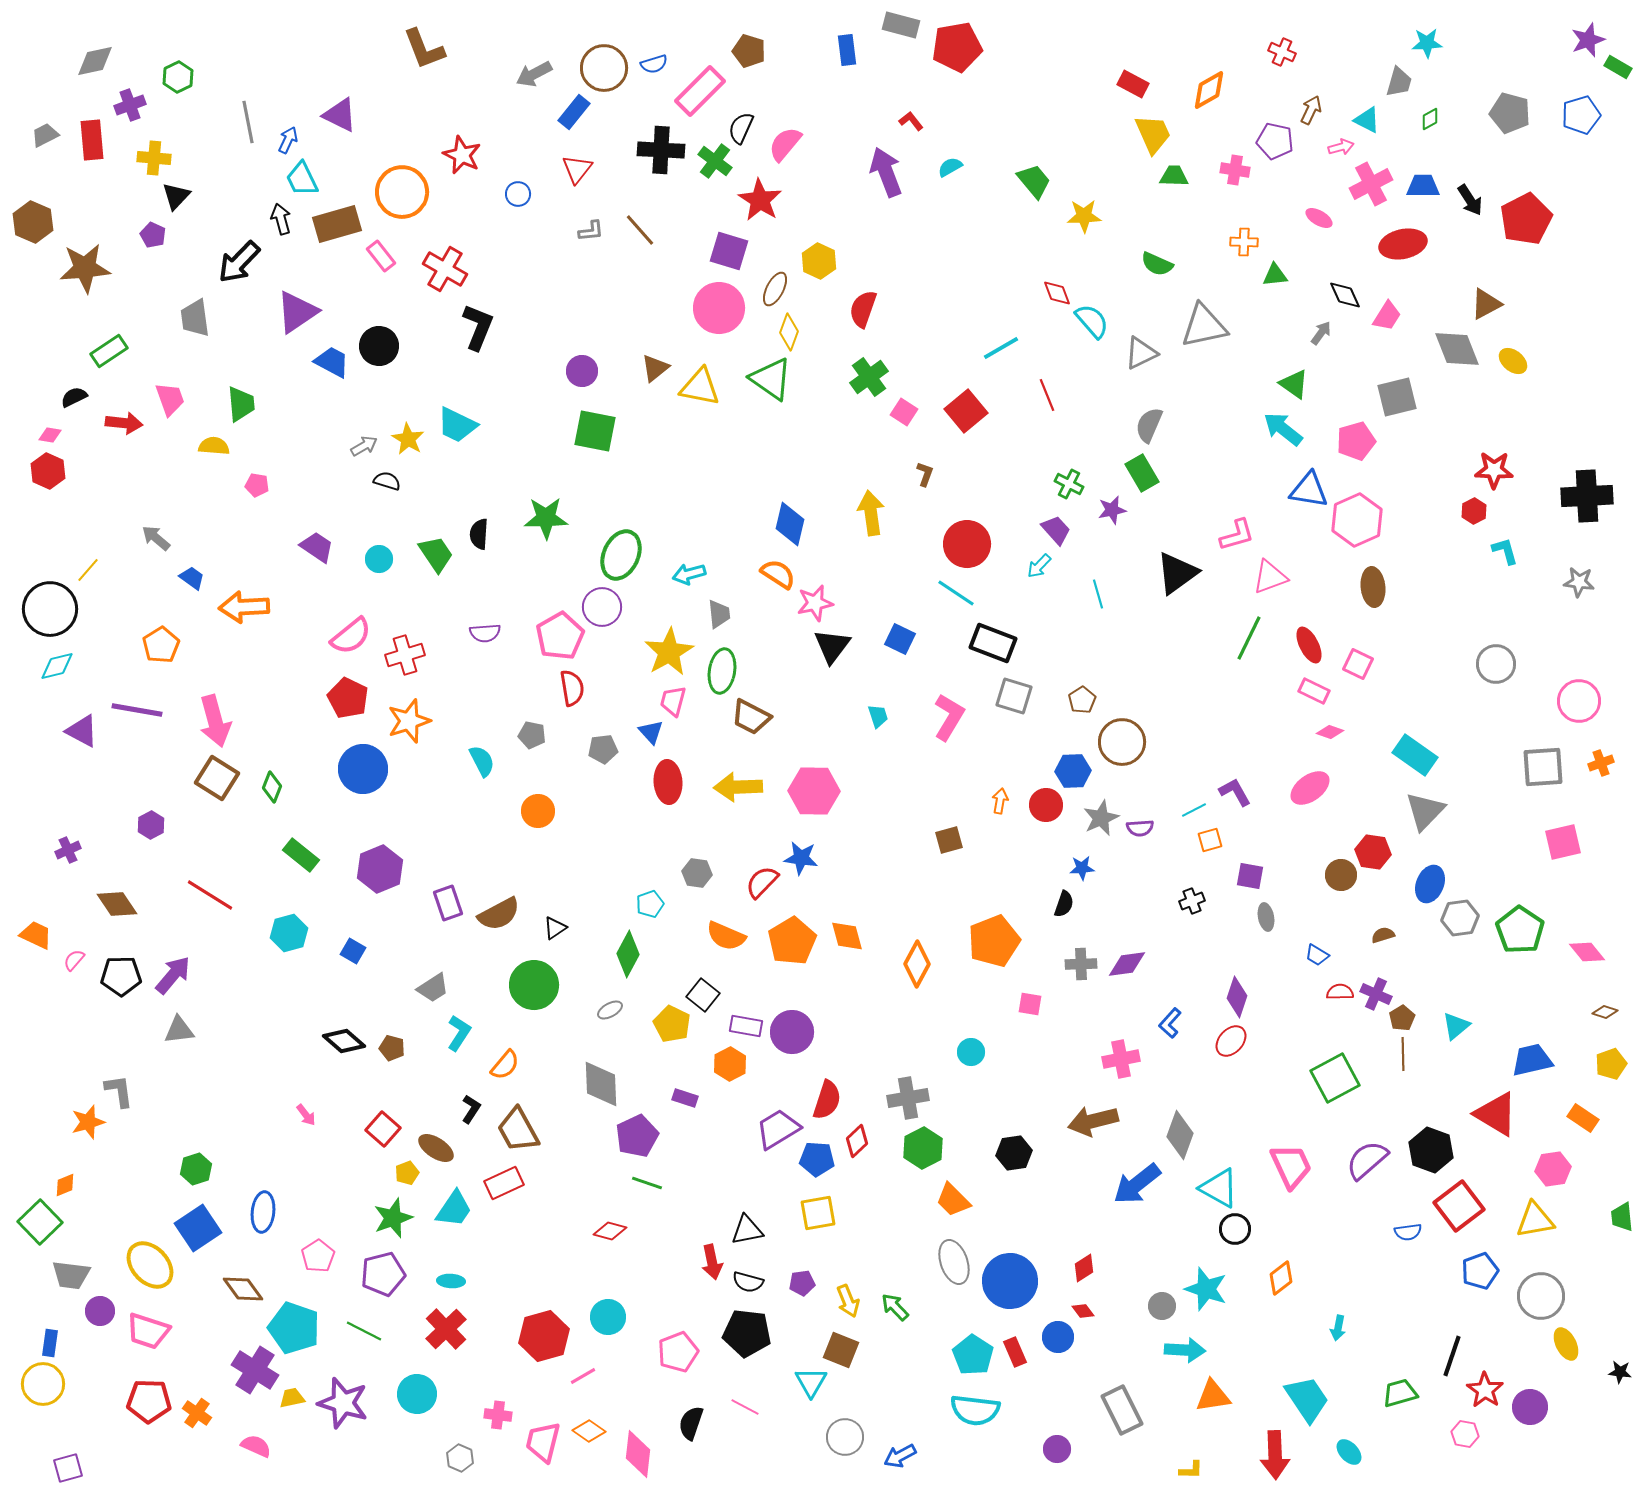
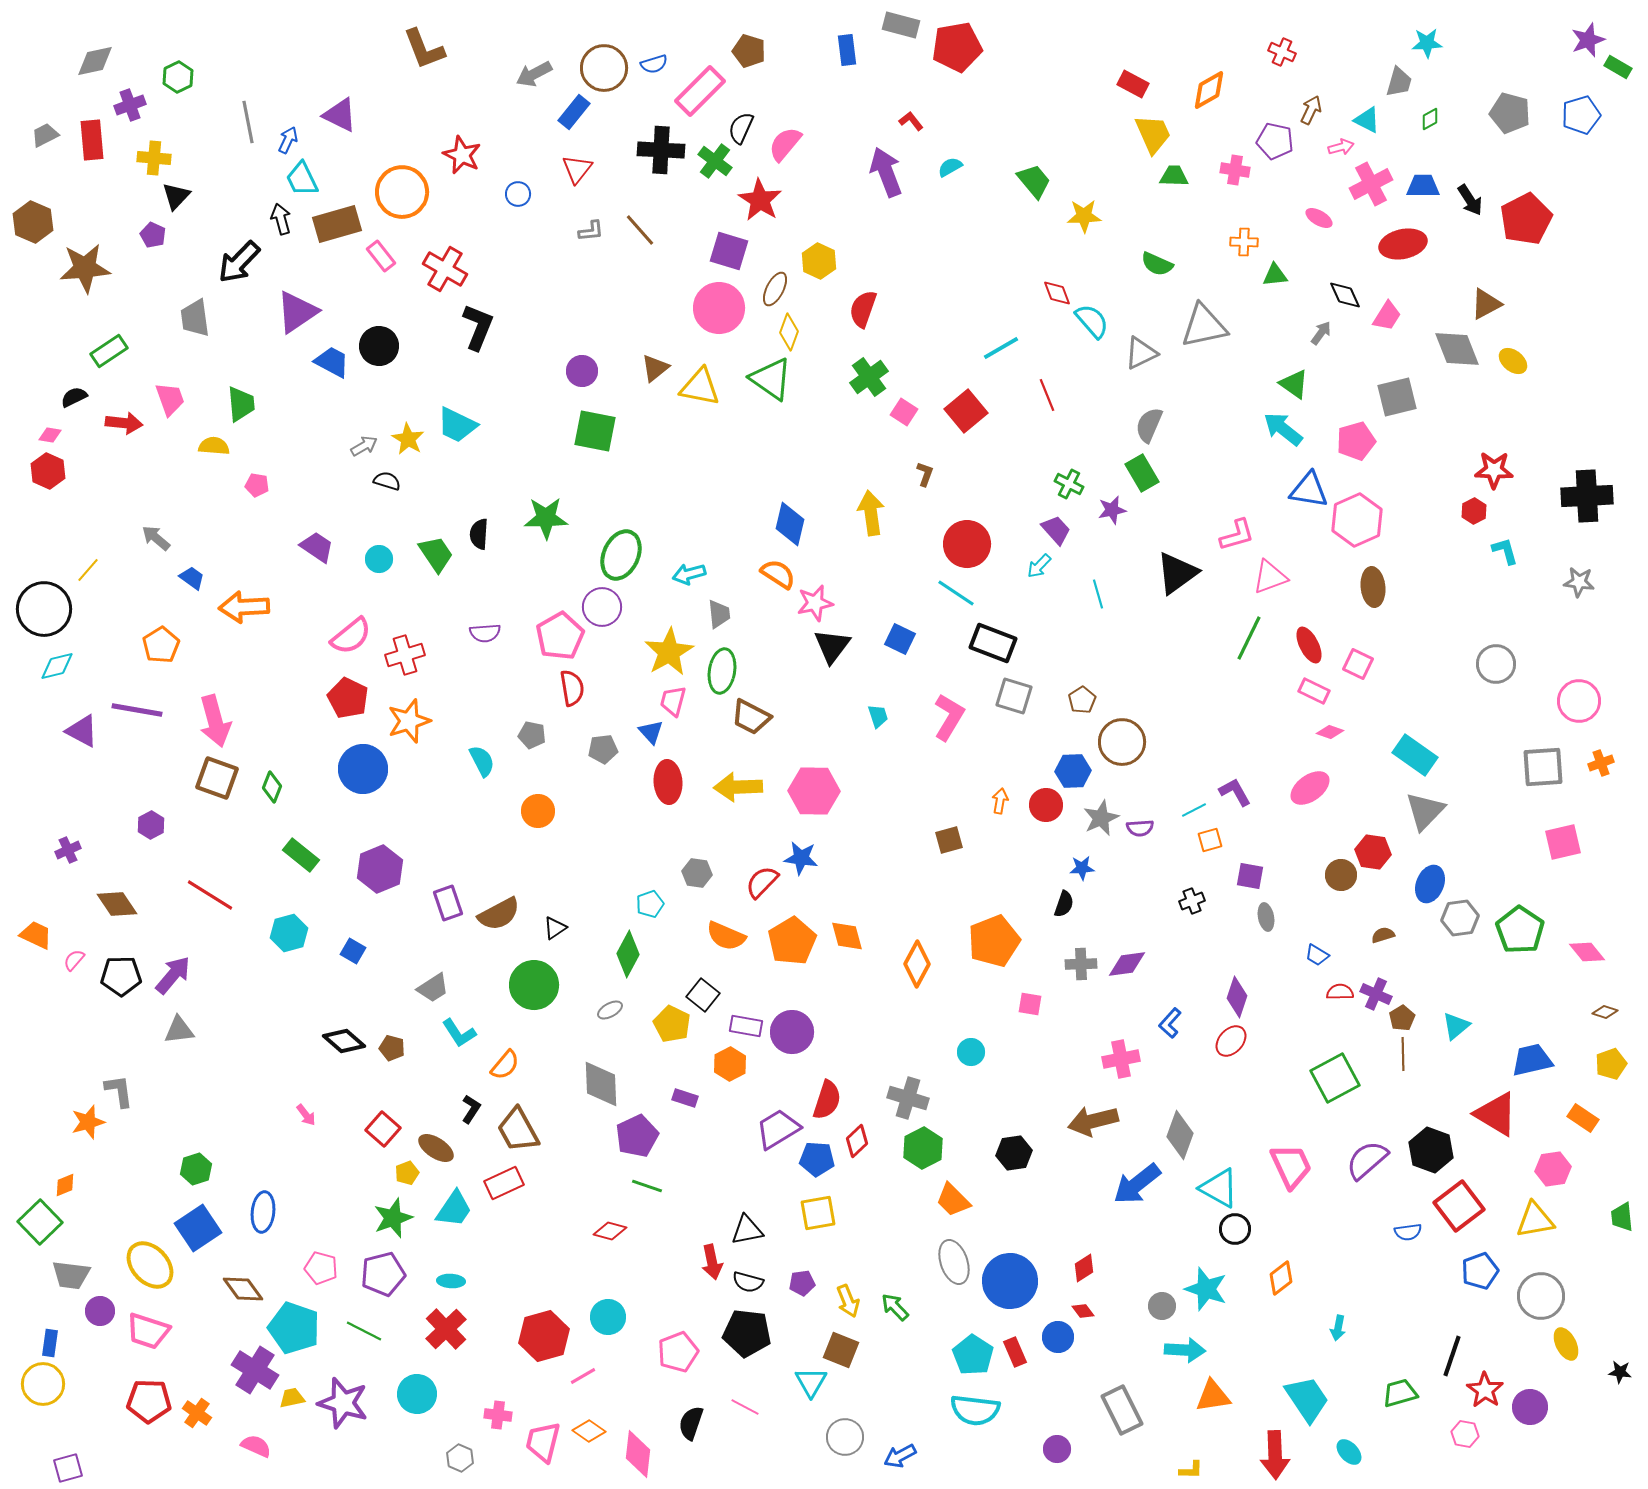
black circle at (50, 609): moved 6 px left
brown square at (217, 778): rotated 12 degrees counterclockwise
cyan L-shape at (459, 1033): rotated 114 degrees clockwise
gray cross at (908, 1098): rotated 27 degrees clockwise
green line at (647, 1183): moved 3 px down
pink pentagon at (318, 1256): moved 3 px right, 12 px down; rotated 24 degrees counterclockwise
